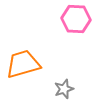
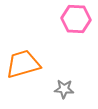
gray star: rotated 24 degrees clockwise
